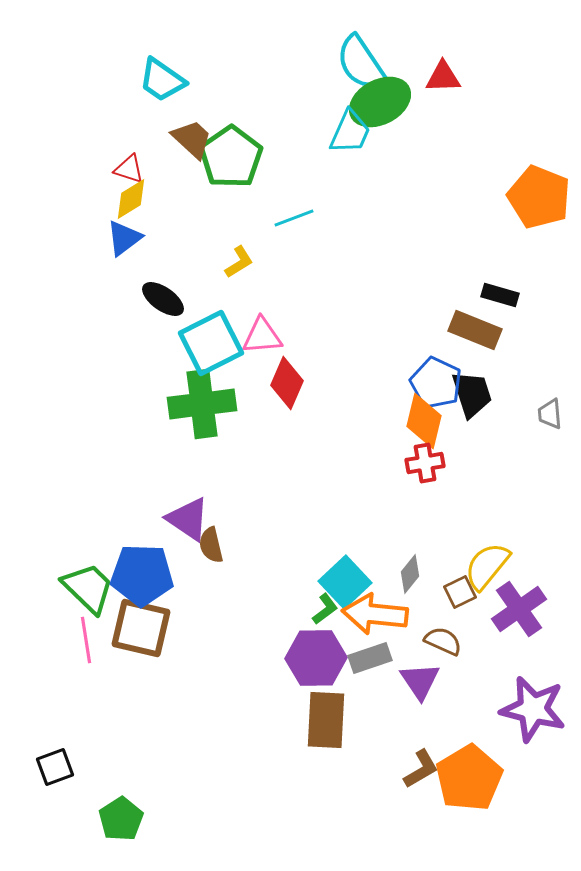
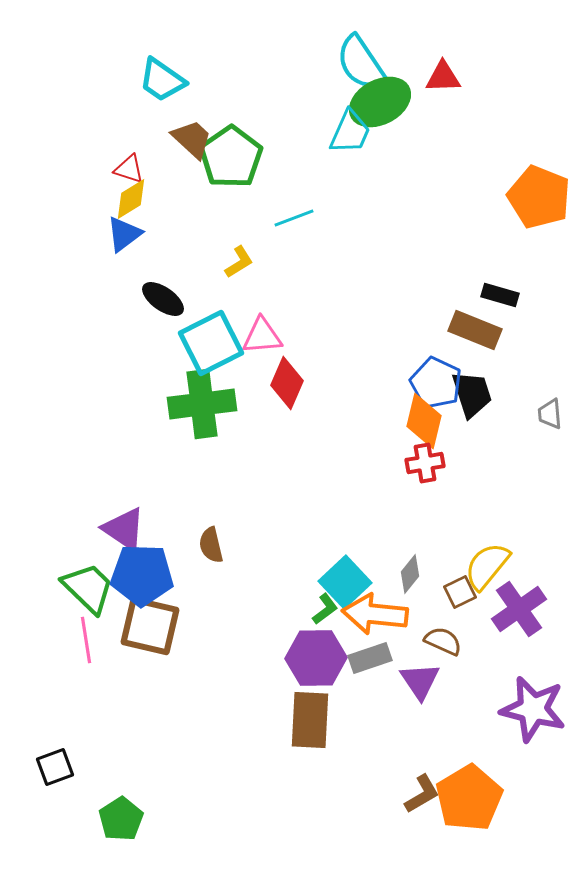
blue triangle at (124, 238): moved 4 px up
purple triangle at (188, 519): moved 64 px left, 10 px down
brown square at (141, 628): moved 9 px right, 2 px up
brown rectangle at (326, 720): moved 16 px left
brown L-shape at (421, 769): moved 1 px right, 25 px down
orange pentagon at (469, 778): moved 20 px down
